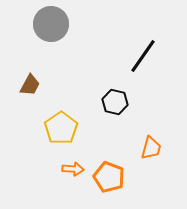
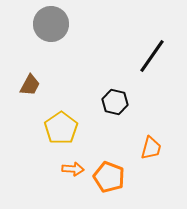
black line: moved 9 px right
